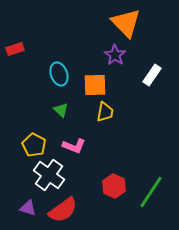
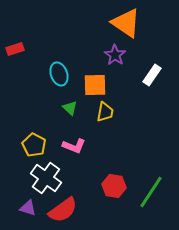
orange triangle: rotated 12 degrees counterclockwise
green triangle: moved 9 px right, 2 px up
white cross: moved 3 px left, 3 px down
red hexagon: rotated 15 degrees counterclockwise
